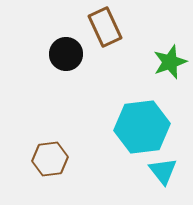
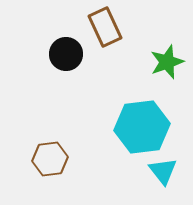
green star: moved 3 px left
